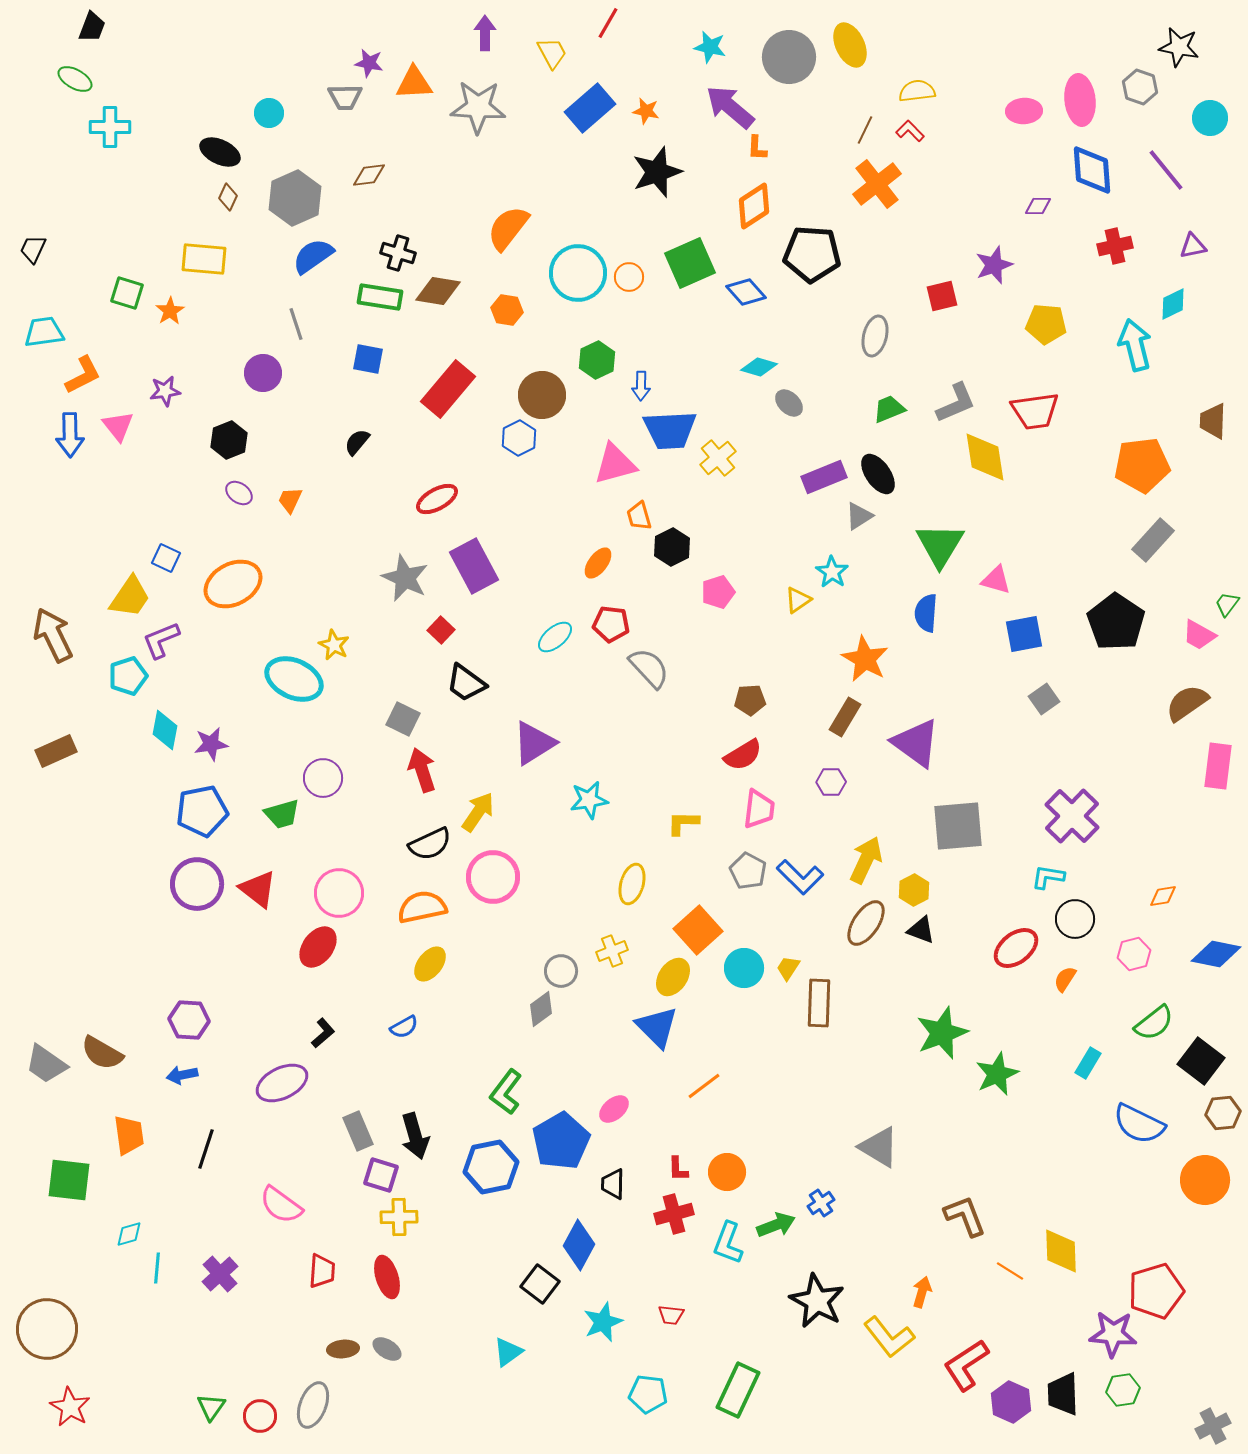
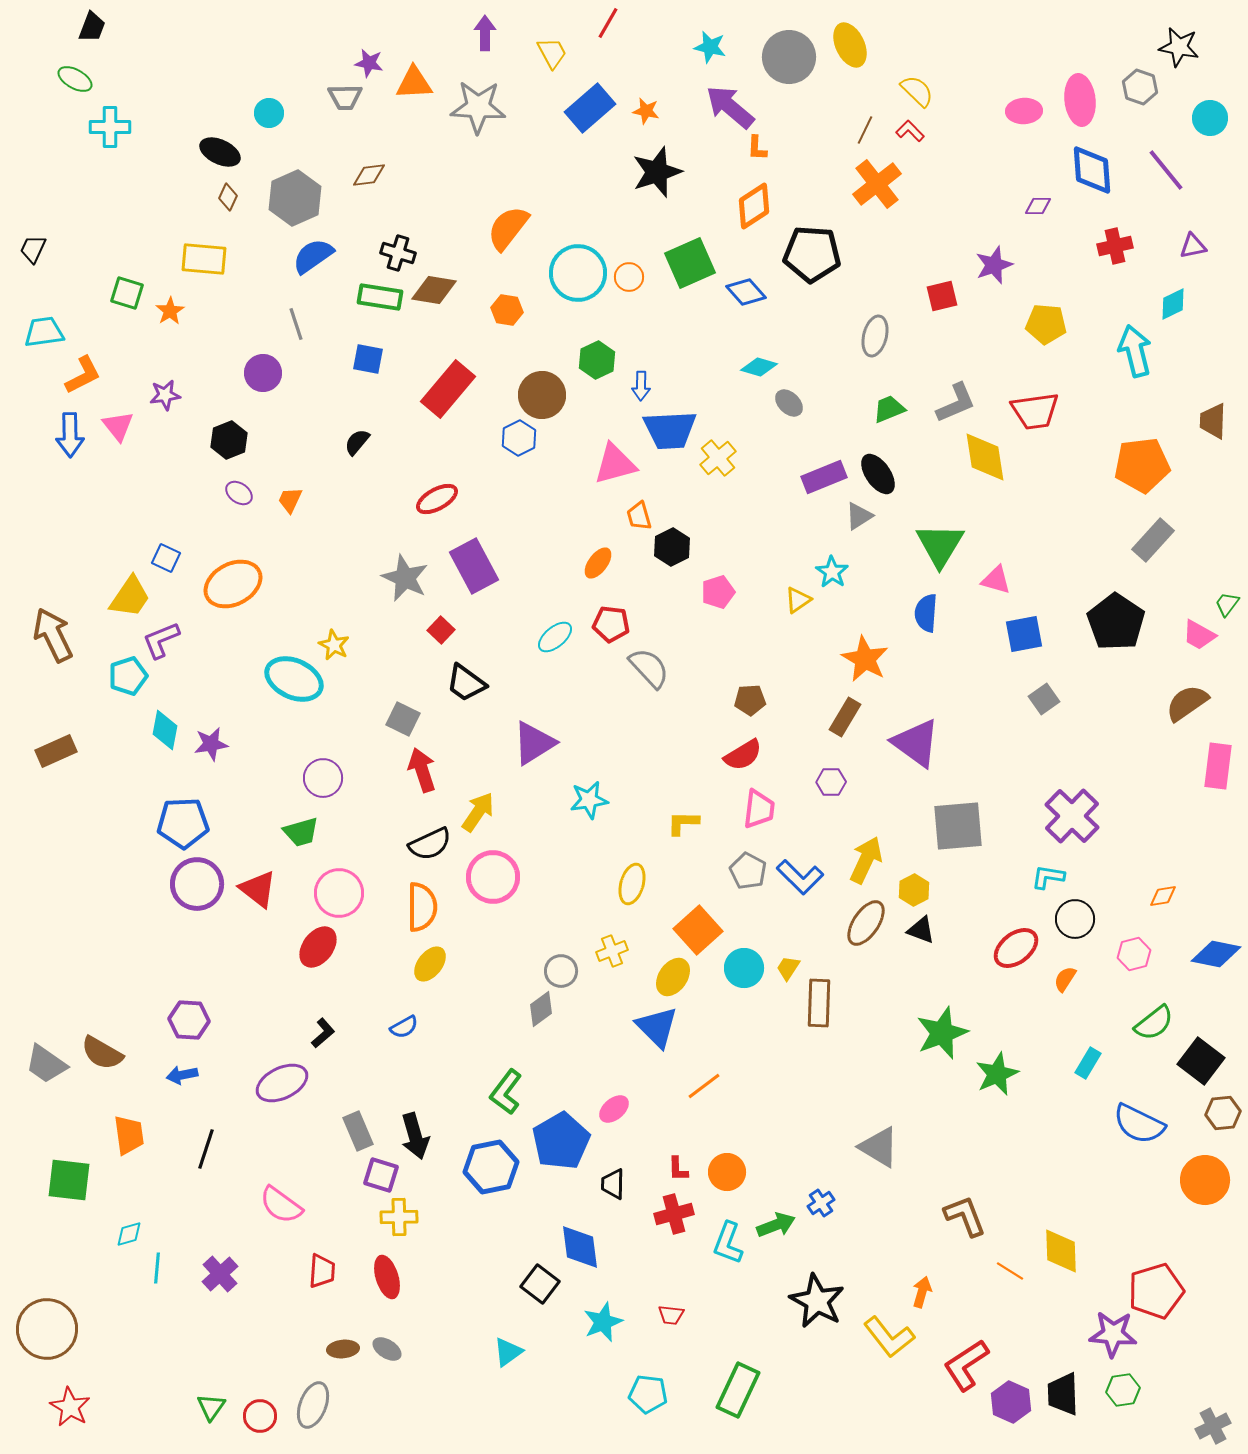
yellow semicircle at (917, 91): rotated 51 degrees clockwise
brown diamond at (438, 291): moved 4 px left, 1 px up
cyan arrow at (1135, 345): moved 6 px down
purple star at (165, 391): moved 4 px down
blue pentagon at (202, 811): moved 19 px left, 12 px down; rotated 9 degrees clockwise
green trapezoid at (282, 814): moved 19 px right, 18 px down
orange semicircle at (422, 907): rotated 102 degrees clockwise
blue diamond at (579, 1245): moved 1 px right, 2 px down; rotated 36 degrees counterclockwise
